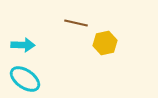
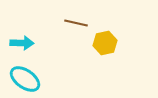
cyan arrow: moved 1 px left, 2 px up
